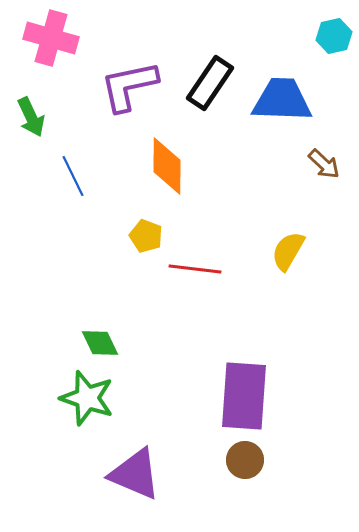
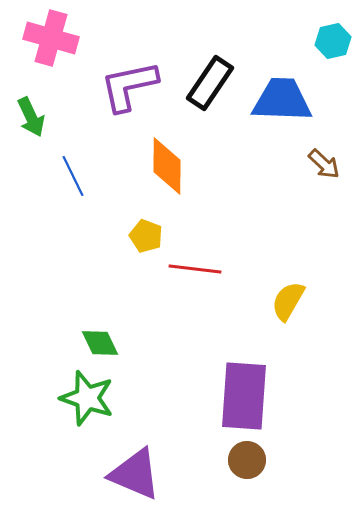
cyan hexagon: moved 1 px left, 5 px down
yellow semicircle: moved 50 px down
brown circle: moved 2 px right
